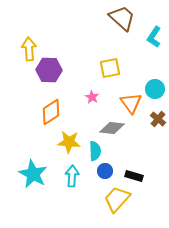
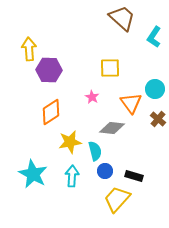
yellow square: rotated 10 degrees clockwise
yellow star: moved 1 px right; rotated 15 degrees counterclockwise
cyan semicircle: rotated 12 degrees counterclockwise
